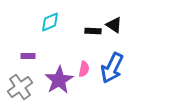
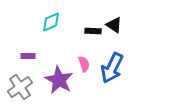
cyan diamond: moved 1 px right
pink semicircle: moved 5 px up; rotated 28 degrees counterclockwise
purple star: rotated 12 degrees counterclockwise
